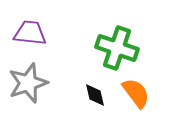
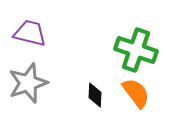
purple trapezoid: rotated 8 degrees clockwise
green cross: moved 19 px right, 2 px down
black diamond: rotated 15 degrees clockwise
